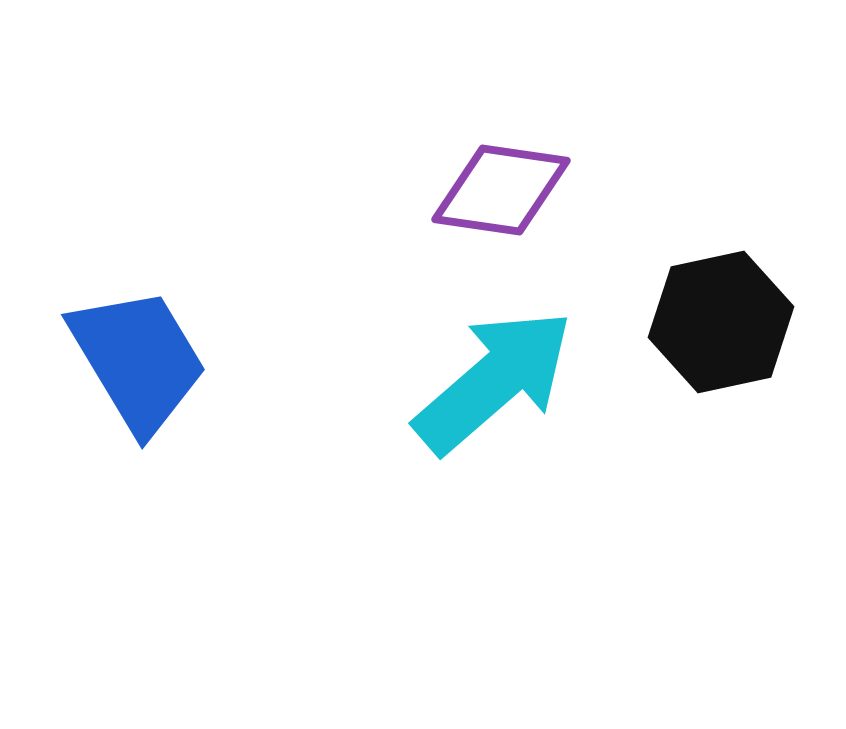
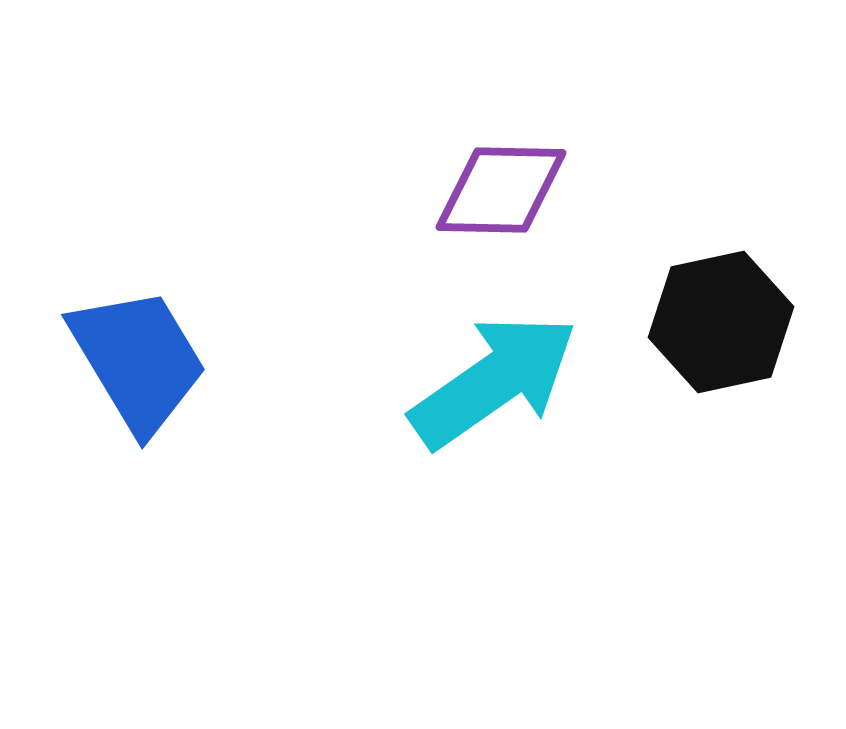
purple diamond: rotated 7 degrees counterclockwise
cyan arrow: rotated 6 degrees clockwise
